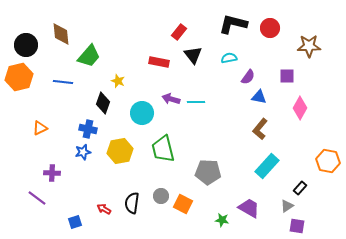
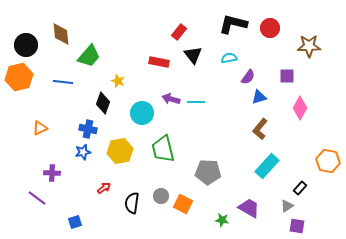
blue triangle at (259, 97): rotated 28 degrees counterclockwise
red arrow at (104, 209): moved 21 px up; rotated 112 degrees clockwise
